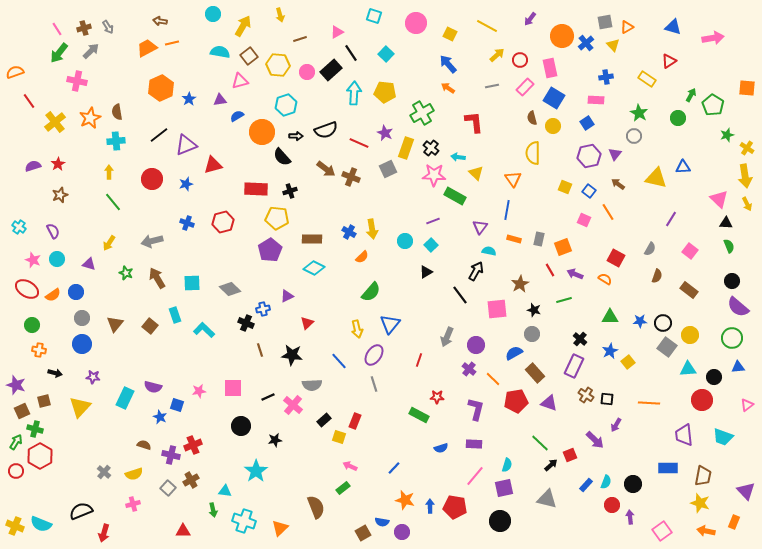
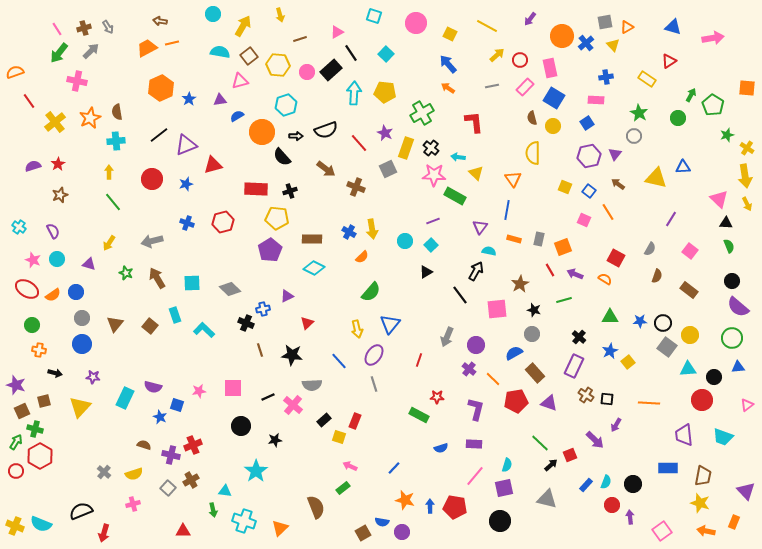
red line at (359, 143): rotated 24 degrees clockwise
brown cross at (351, 177): moved 5 px right, 10 px down
black cross at (580, 339): moved 1 px left, 2 px up
